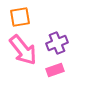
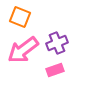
orange square: rotated 30 degrees clockwise
pink arrow: rotated 92 degrees clockwise
